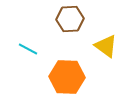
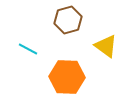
brown hexagon: moved 2 px left, 1 px down; rotated 12 degrees counterclockwise
